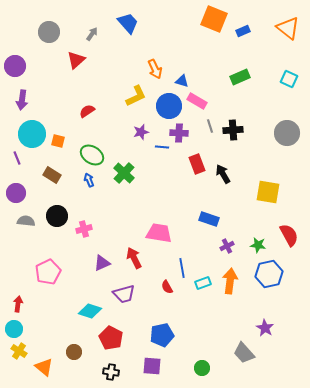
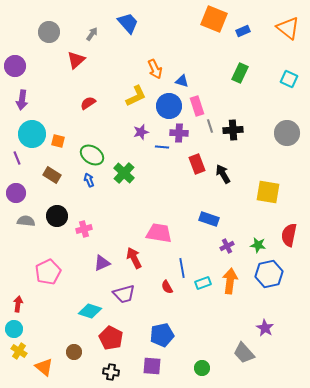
green rectangle at (240, 77): moved 4 px up; rotated 42 degrees counterclockwise
pink rectangle at (197, 101): moved 5 px down; rotated 42 degrees clockwise
red semicircle at (87, 111): moved 1 px right, 8 px up
red semicircle at (289, 235): rotated 140 degrees counterclockwise
